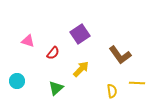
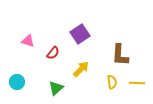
brown L-shape: rotated 40 degrees clockwise
cyan circle: moved 1 px down
yellow semicircle: moved 9 px up
